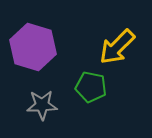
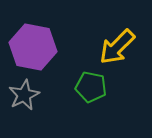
purple hexagon: rotated 6 degrees counterclockwise
gray star: moved 18 px left, 10 px up; rotated 24 degrees counterclockwise
